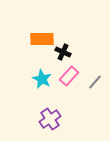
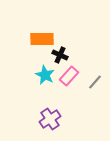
black cross: moved 3 px left, 3 px down
cyan star: moved 3 px right, 4 px up
